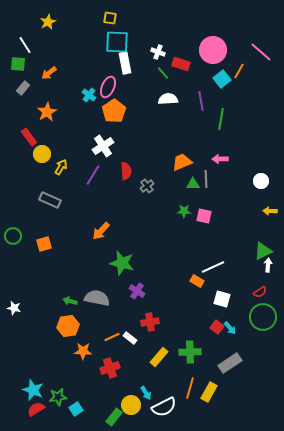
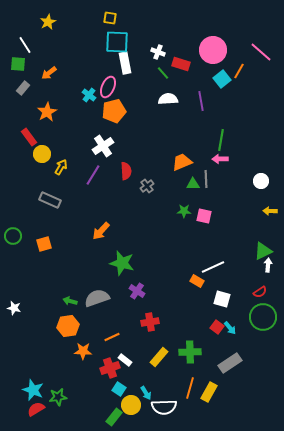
orange pentagon at (114, 111): rotated 20 degrees clockwise
green line at (221, 119): moved 21 px down
gray semicircle at (97, 298): rotated 30 degrees counterclockwise
white rectangle at (130, 338): moved 5 px left, 22 px down
white semicircle at (164, 407): rotated 25 degrees clockwise
cyan square at (76, 409): moved 43 px right, 20 px up; rotated 24 degrees counterclockwise
